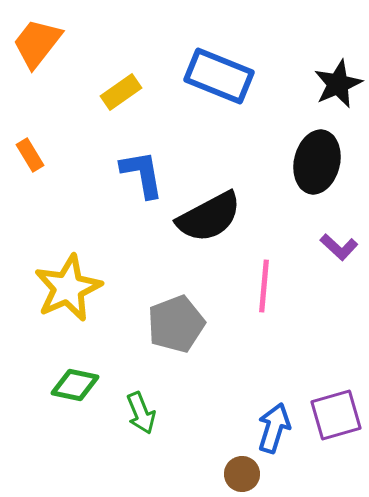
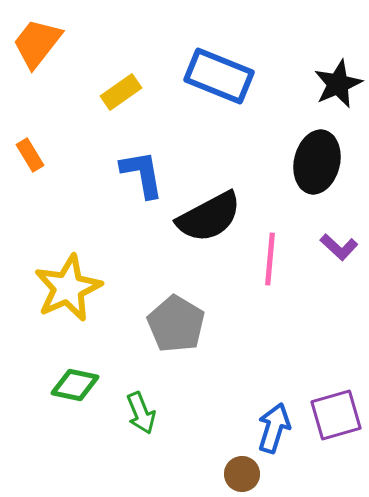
pink line: moved 6 px right, 27 px up
gray pentagon: rotated 20 degrees counterclockwise
